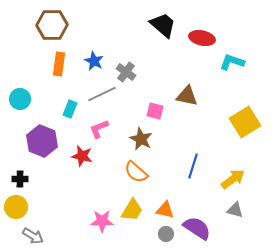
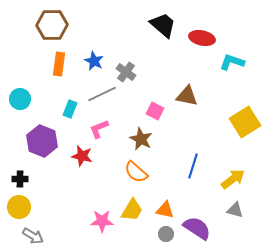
pink square: rotated 12 degrees clockwise
yellow circle: moved 3 px right
